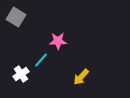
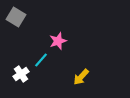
pink star: rotated 18 degrees counterclockwise
